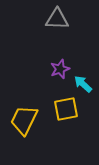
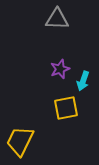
cyan arrow: moved 3 px up; rotated 114 degrees counterclockwise
yellow square: moved 1 px up
yellow trapezoid: moved 4 px left, 21 px down
